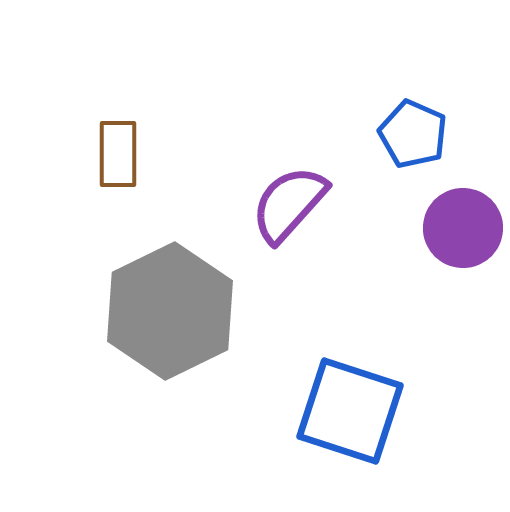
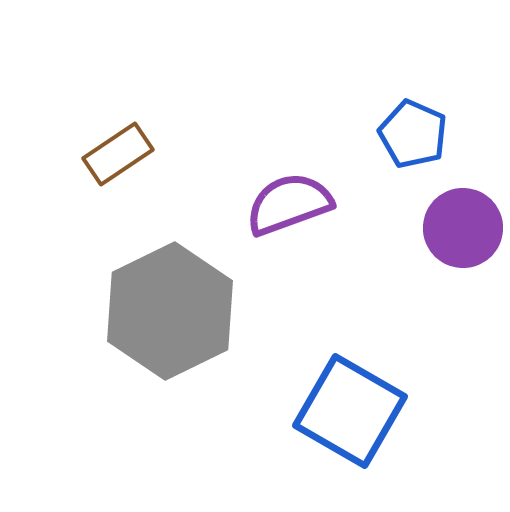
brown rectangle: rotated 56 degrees clockwise
purple semicircle: rotated 28 degrees clockwise
blue square: rotated 12 degrees clockwise
